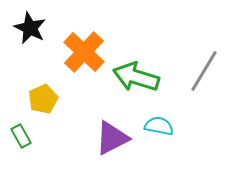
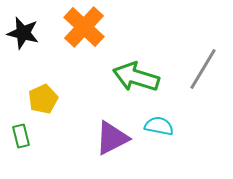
black star: moved 7 px left, 5 px down; rotated 12 degrees counterclockwise
orange cross: moved 25 px up
gray line: moved 1 px left, 2 px up
green rectangle: rotated 15 degrees clockwise
